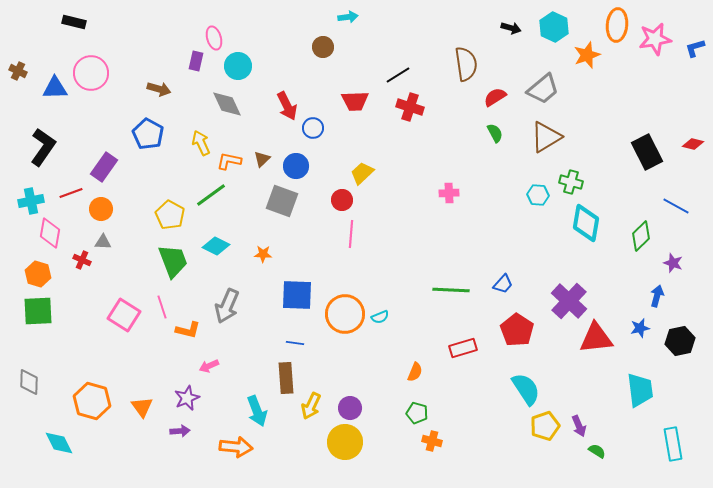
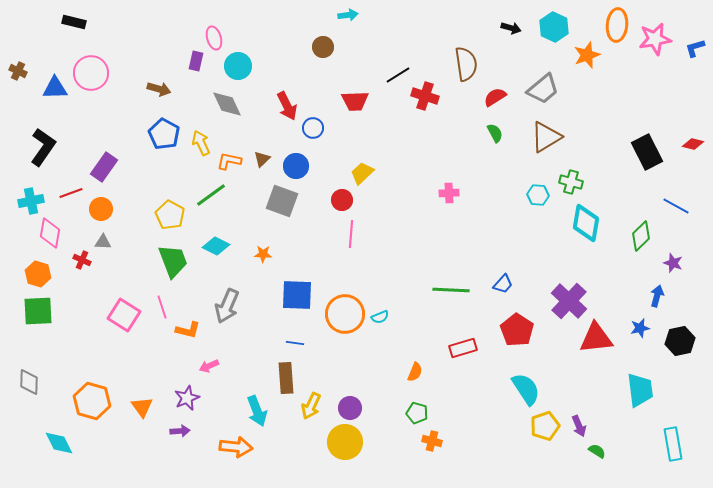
cyan arrow at (348, 17): moved 2 px up
red cross at (410, 107): moved 15 px right, 11 px up
blue pentagon at (148, 134): moved 16 px right
